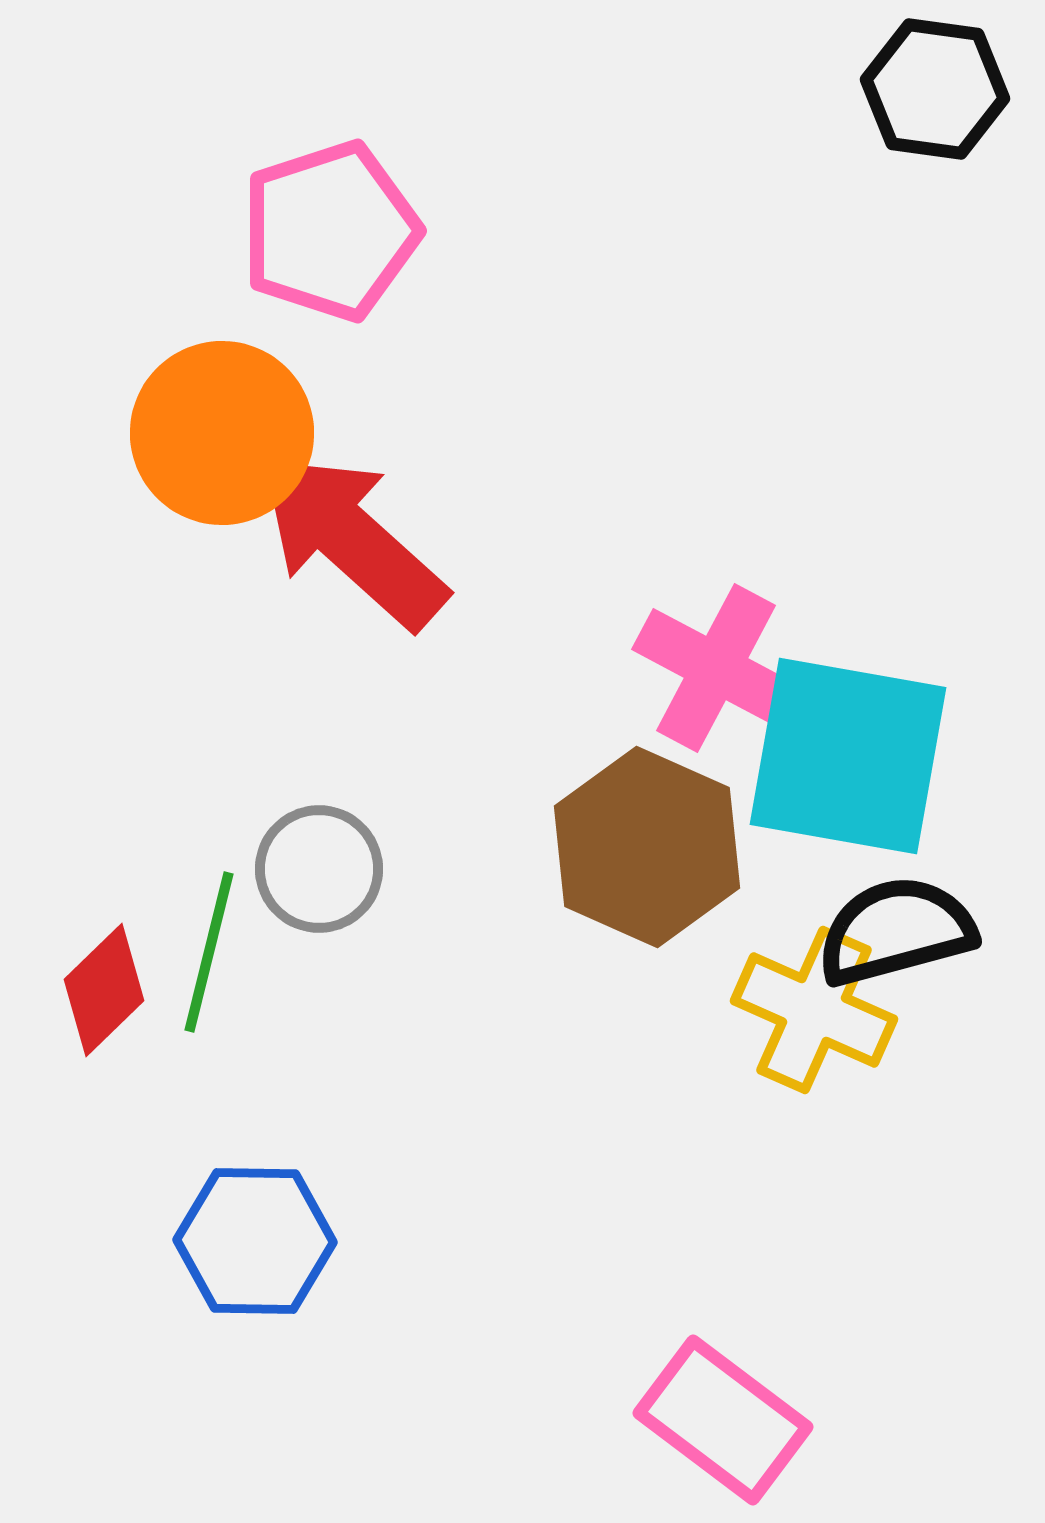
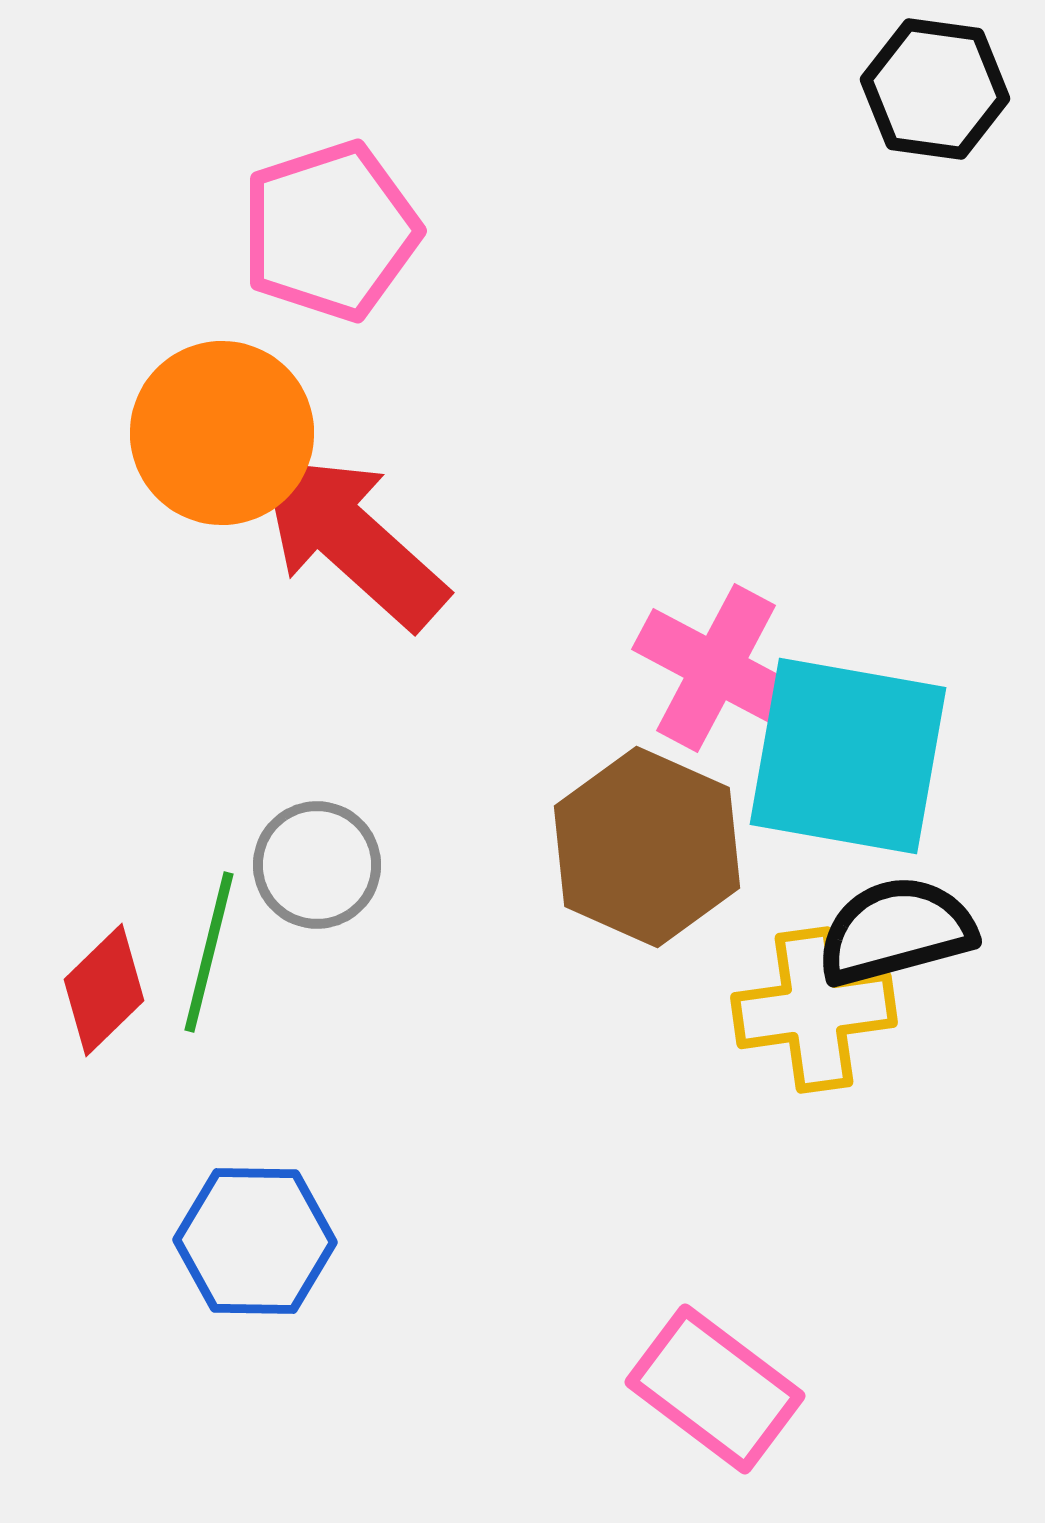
gray circle: moved 2 px left, 4 px up
yellow cross: rotated 32 degrees counterclockwise
pink rectangle: moved 8 px left, 31 px up
